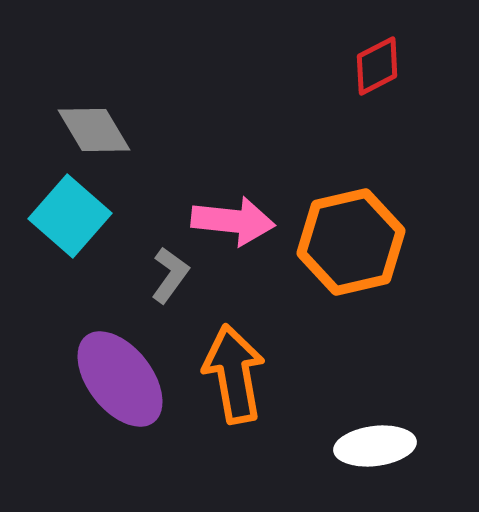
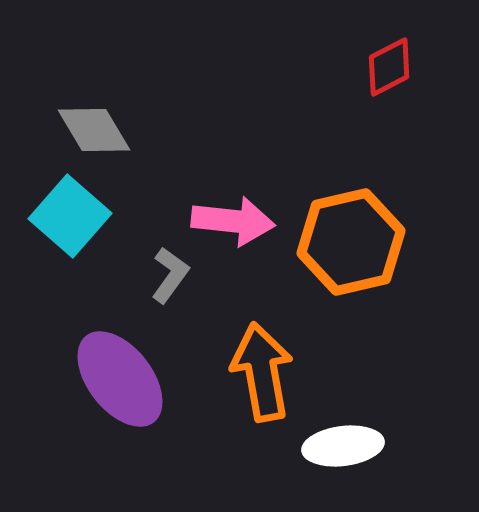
red diamond: moved 12 px right, 1 px down
orange arrow: moved 28 px right, 2 px up
white ellipse: moved 32 px left
